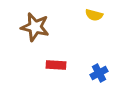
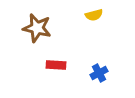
yellow semicircle: rotated 30 degrees counterclockwise
brown star: moved 2 px right, 1 px down
